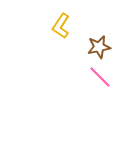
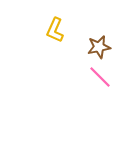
yellow L-shape: moved 6 px left, 4 px down; rotated 10 degrees counterclockwise
